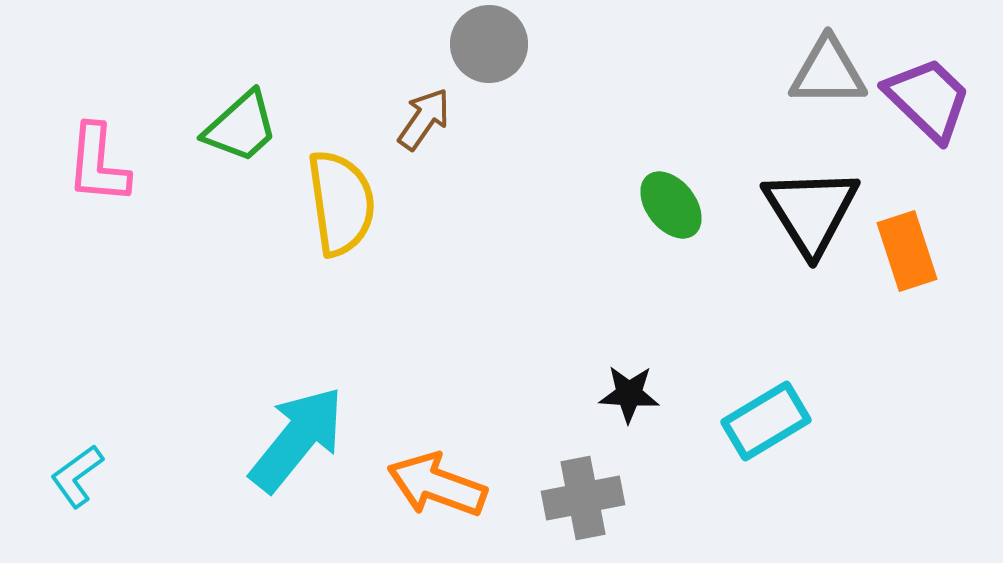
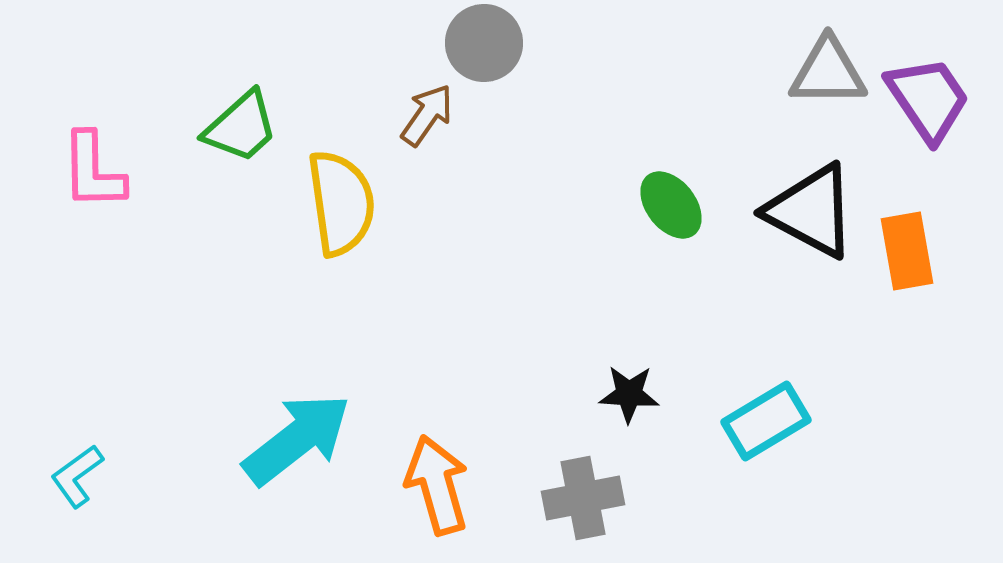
gray circle: moved 5 px left, 1 px up
purple trapezoid: rotated 12 degrees clockwise
brown arrow: moved 3 px right, 4 px up
pink L-shape: moved 5 px left, 7 px down; rotated 6 degrees counterclockwise
black triangle: rotated 30 degrees counterclockwise
orange rectangle: rotated 8 degrees clockwise
cyan arrow: rotated 13 degrees clockwise
orange arrow: rotated 54 degrees clockwise
